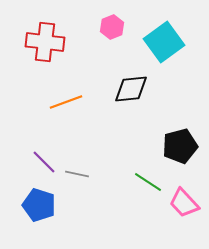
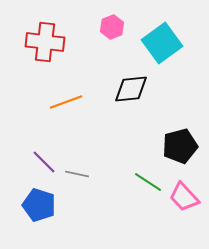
cyan square: moved 2 px left, 1 px down
pink trapezoid: moved 6 px up
